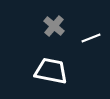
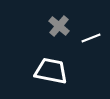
gray cross: moved 5 px right
